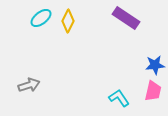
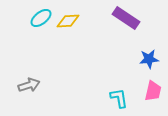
yellow diamond: rotated 60 degrees clockwise
blue star: moved 6 px left, 6 px up
cyan L-shape: rotated 25 degrees clockwise
